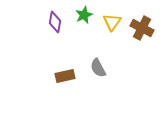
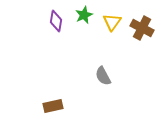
purple diamond: moved 1 px right, 1 px up
gray semicircle: moved 5 px right, 8 px down
brown rectangle: moved 12 px left, 30 px down
